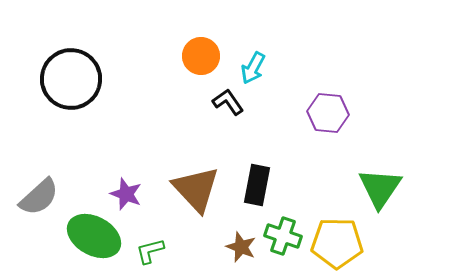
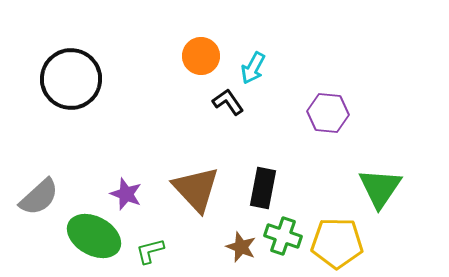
black rectangle: moved 6 px right, 3 px down
